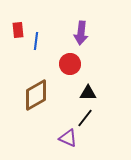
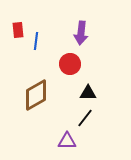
purple triangle: moved 1 px left, 3 px down; rotated 24 degrees counterclockwise
